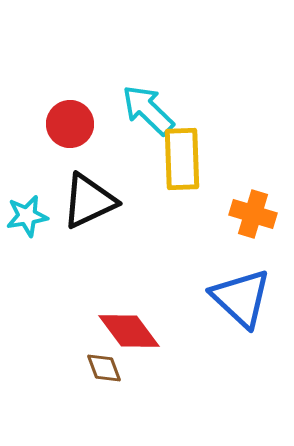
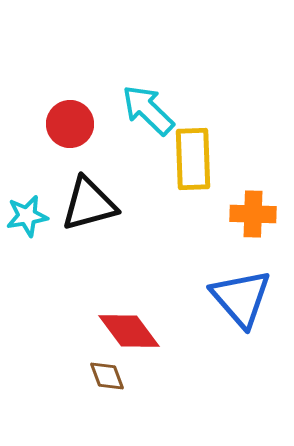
yellow rectangle: moved 11 px right
black triangle: moved 3 px down; rotated 10 degrees clockwise
orange cross: rotated 15 degrees counterclockwise
blue triangle: rotated 6 degrees clockwise
brown diamond: moved 3 px right, 8 px down
